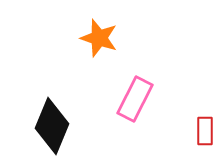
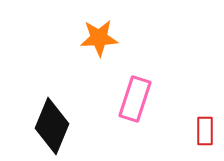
orange star: rotated 21 degrees counterclockwise
pink rectangle: rotated 9 degrees counterclockwise
